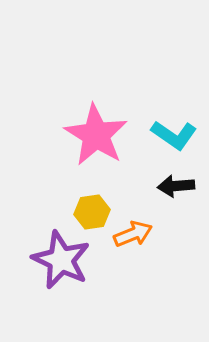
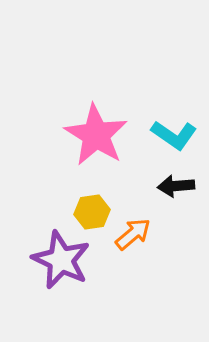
orange arrow: rotated 18 degrees counterclockwise
